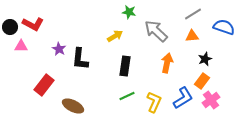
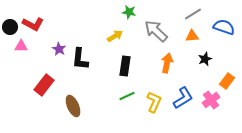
orange rectangle: moved 25 px right
brown ellipse: rotated 40 degrees clockwise
